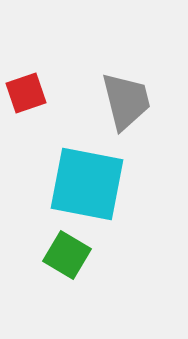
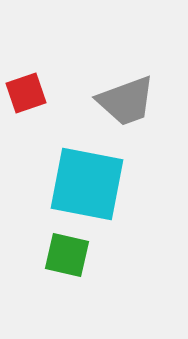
gray trapezoid: rotated 84 degrees clockwise
green square: rotated 18 degrees counterclockwise
